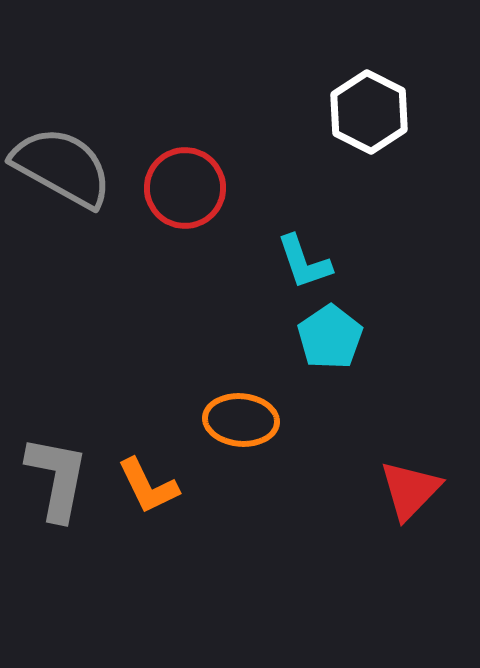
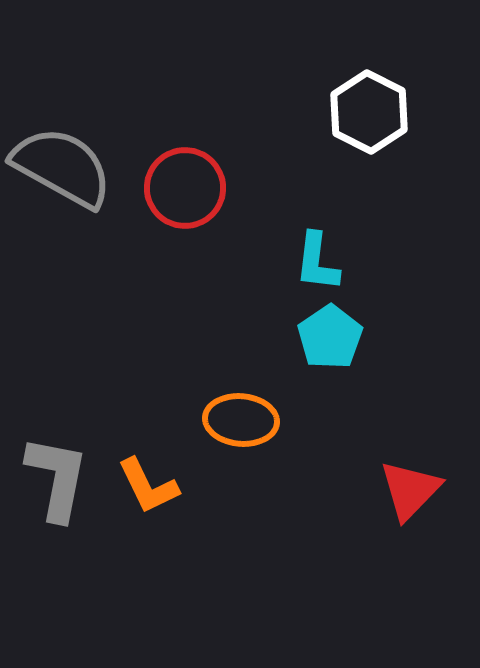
cyan L-shape: moved 13 px right; rotated 26 degrees clockwise
